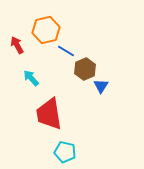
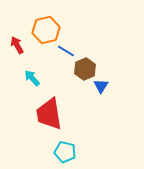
cyan arrow: moved 1 px right
